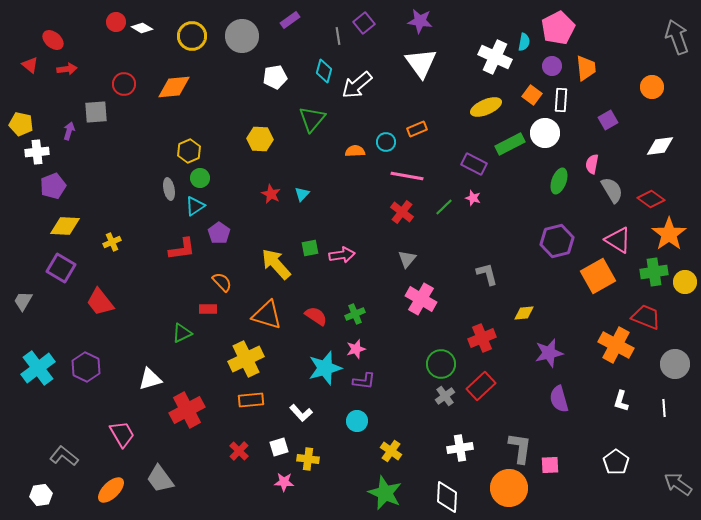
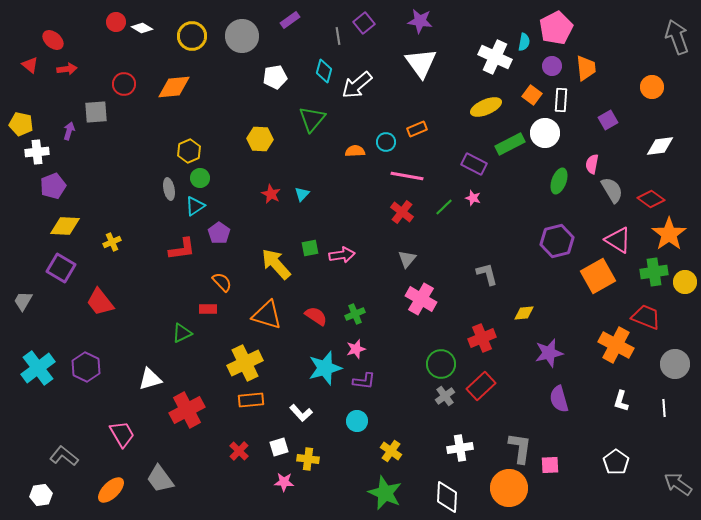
pink pentagon at (558, 28): moved 2 px left
yellow cross at (246, 359): moved 1 px left, 4 px down
